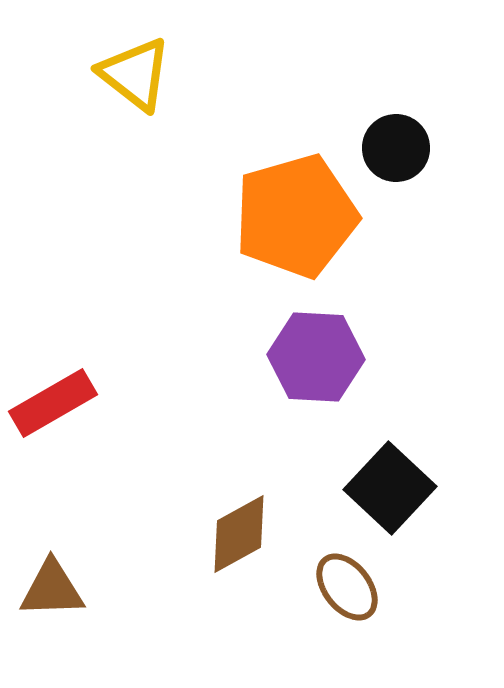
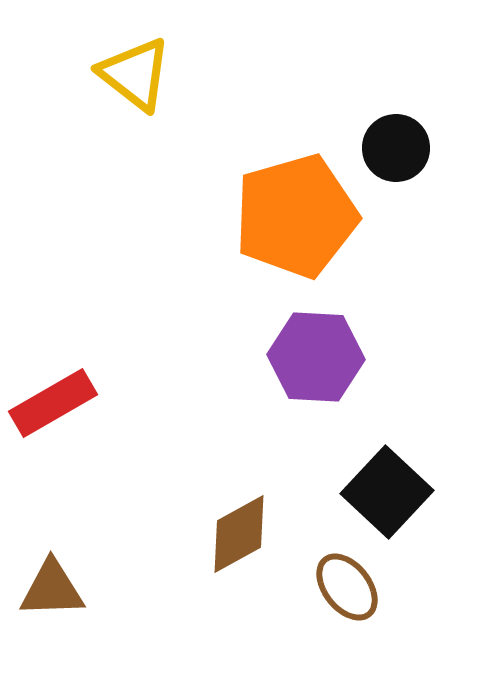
black square: moved 3 px left, 4 px down
